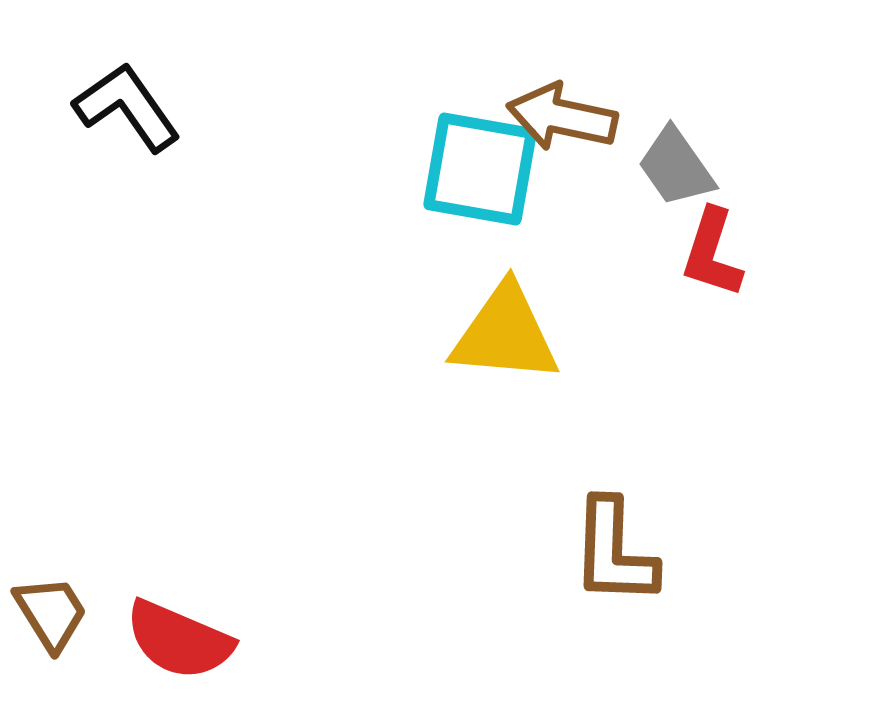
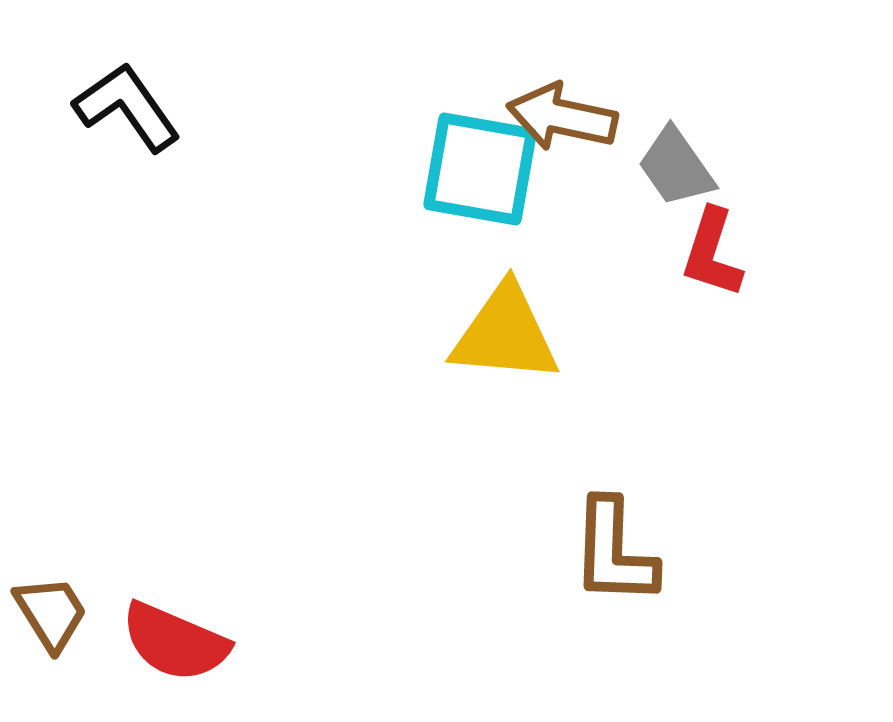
red semicircle: moved 4 px left, 2 px down
